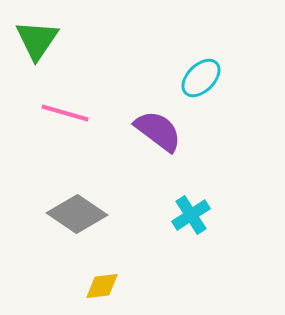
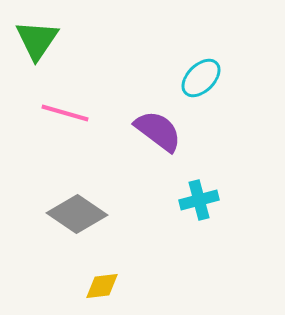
cyan cross: moved 8 px right, 15 px up; rotated 18 degrees clockwise
